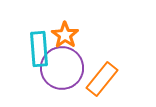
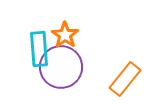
purple circle: moved 1 px left, 1 px up
orange rectangle: moved 23 px right
